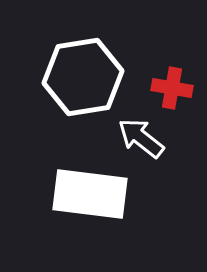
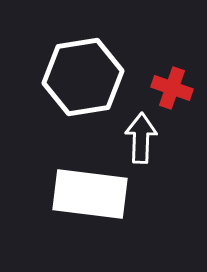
red cross: rotated 9 degrees clockwise
white arrow: rotated 54 degrees clockwise
